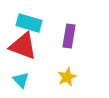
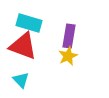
yellow star: moved 1 px right, 21 px up
